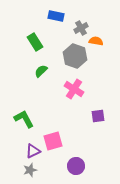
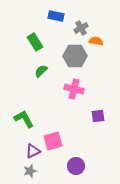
gray hexagon: rotated 20 degrees counterclockwise
pink cross: rotated 18 degrees counterclockwise
gray star: moved 1 px down
